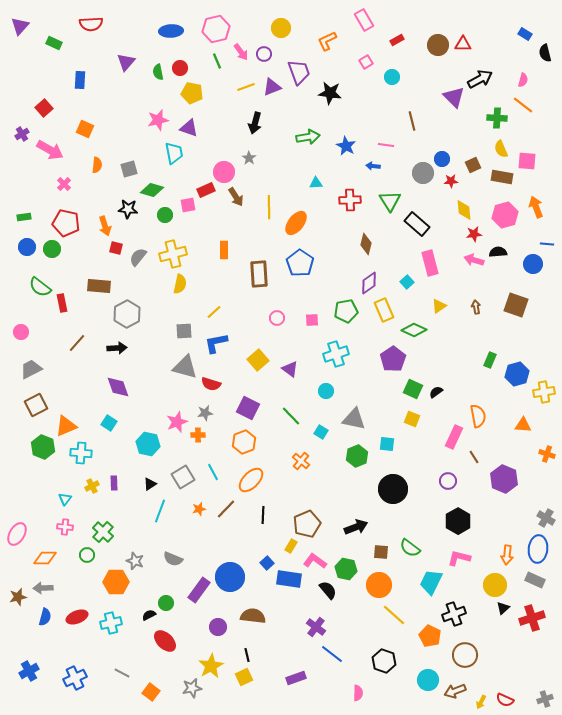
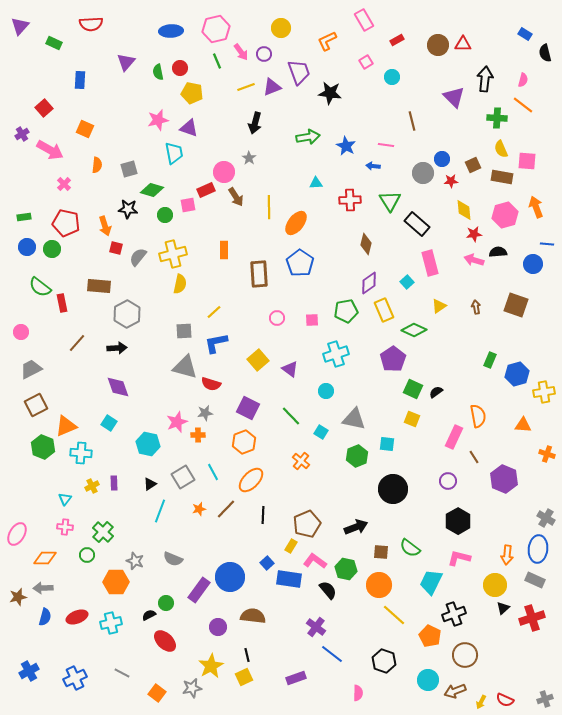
black arrow at (480, 79): moved 5 px right; rotated 55 degrees counterclockwise
orange square at (151, 692): moved 6 px right, 1 px down
